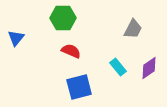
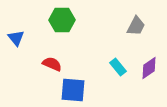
green hexagon: moved 1 px left, 2 px down
gray trapezoid: moved 3 px right, 3 px up
blue triangle: rotated 18 degrees counterclockwise
red semicircle: moved 19 px left, 13 px down
blue square: moved 6 px left, 3 px down; rotated 20 degrees clockwise
